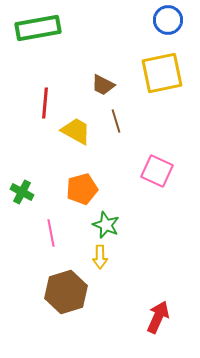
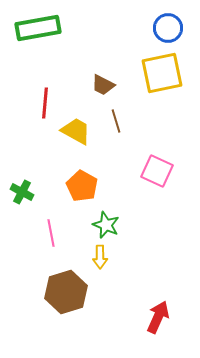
blue circle: moved 8 px down
orange pentagon: moved 3 px up; rotated 28 degrees counterclockwise
